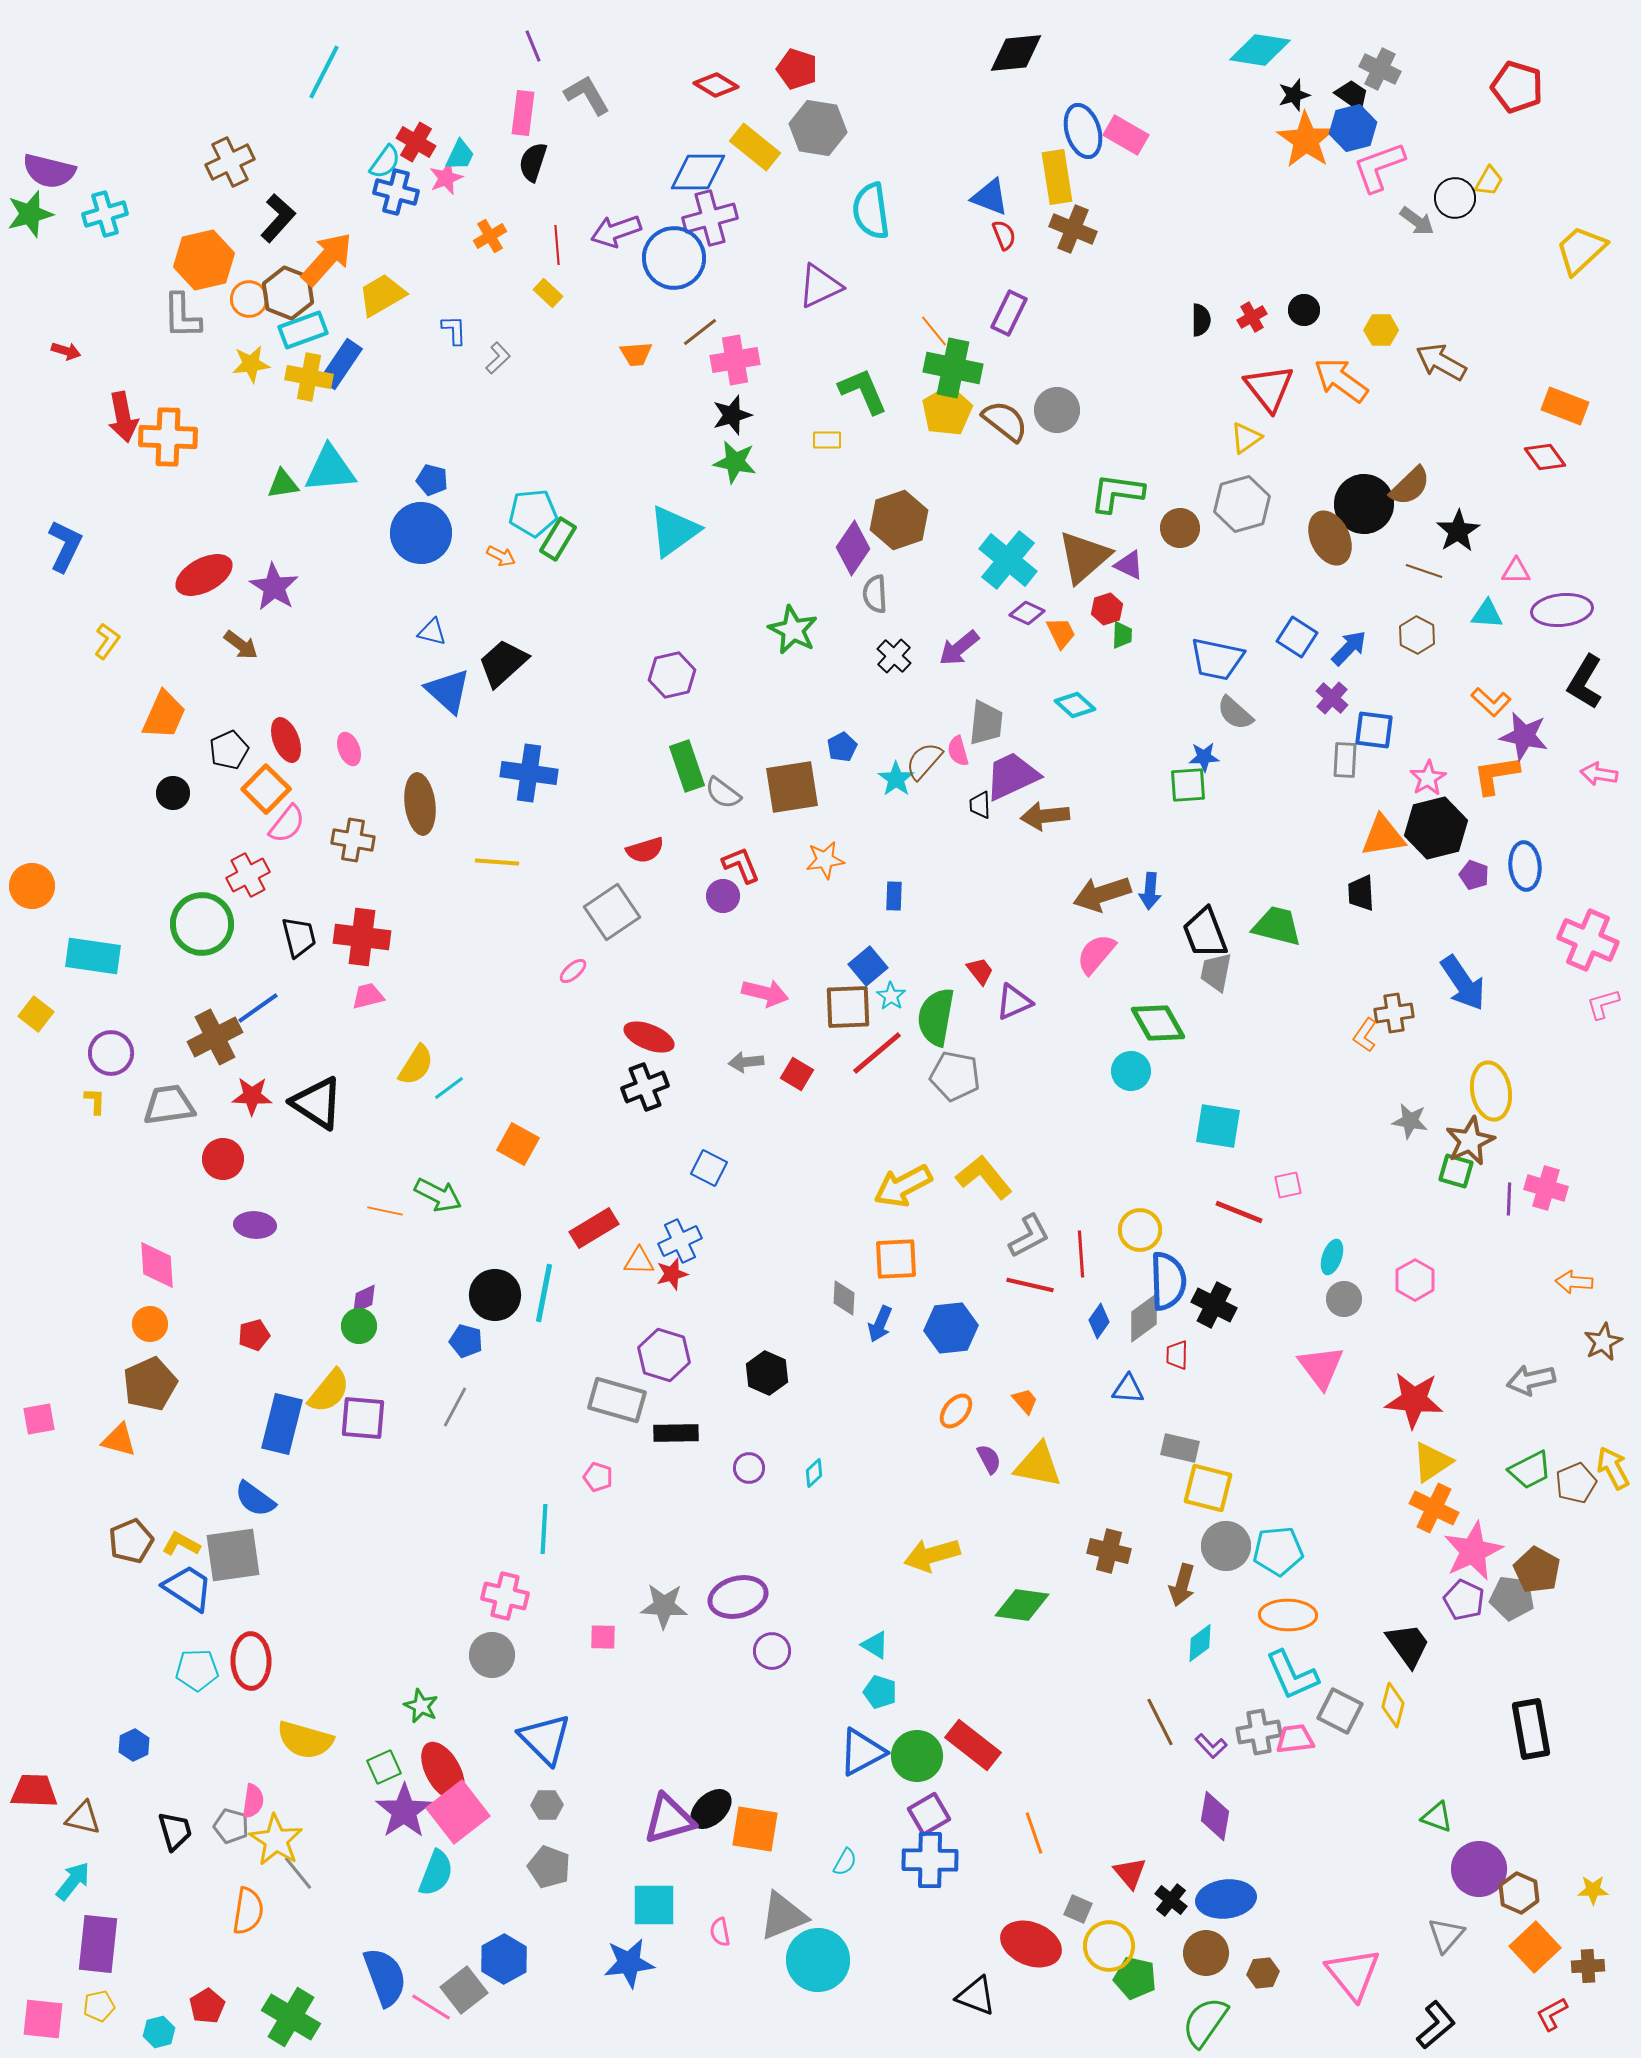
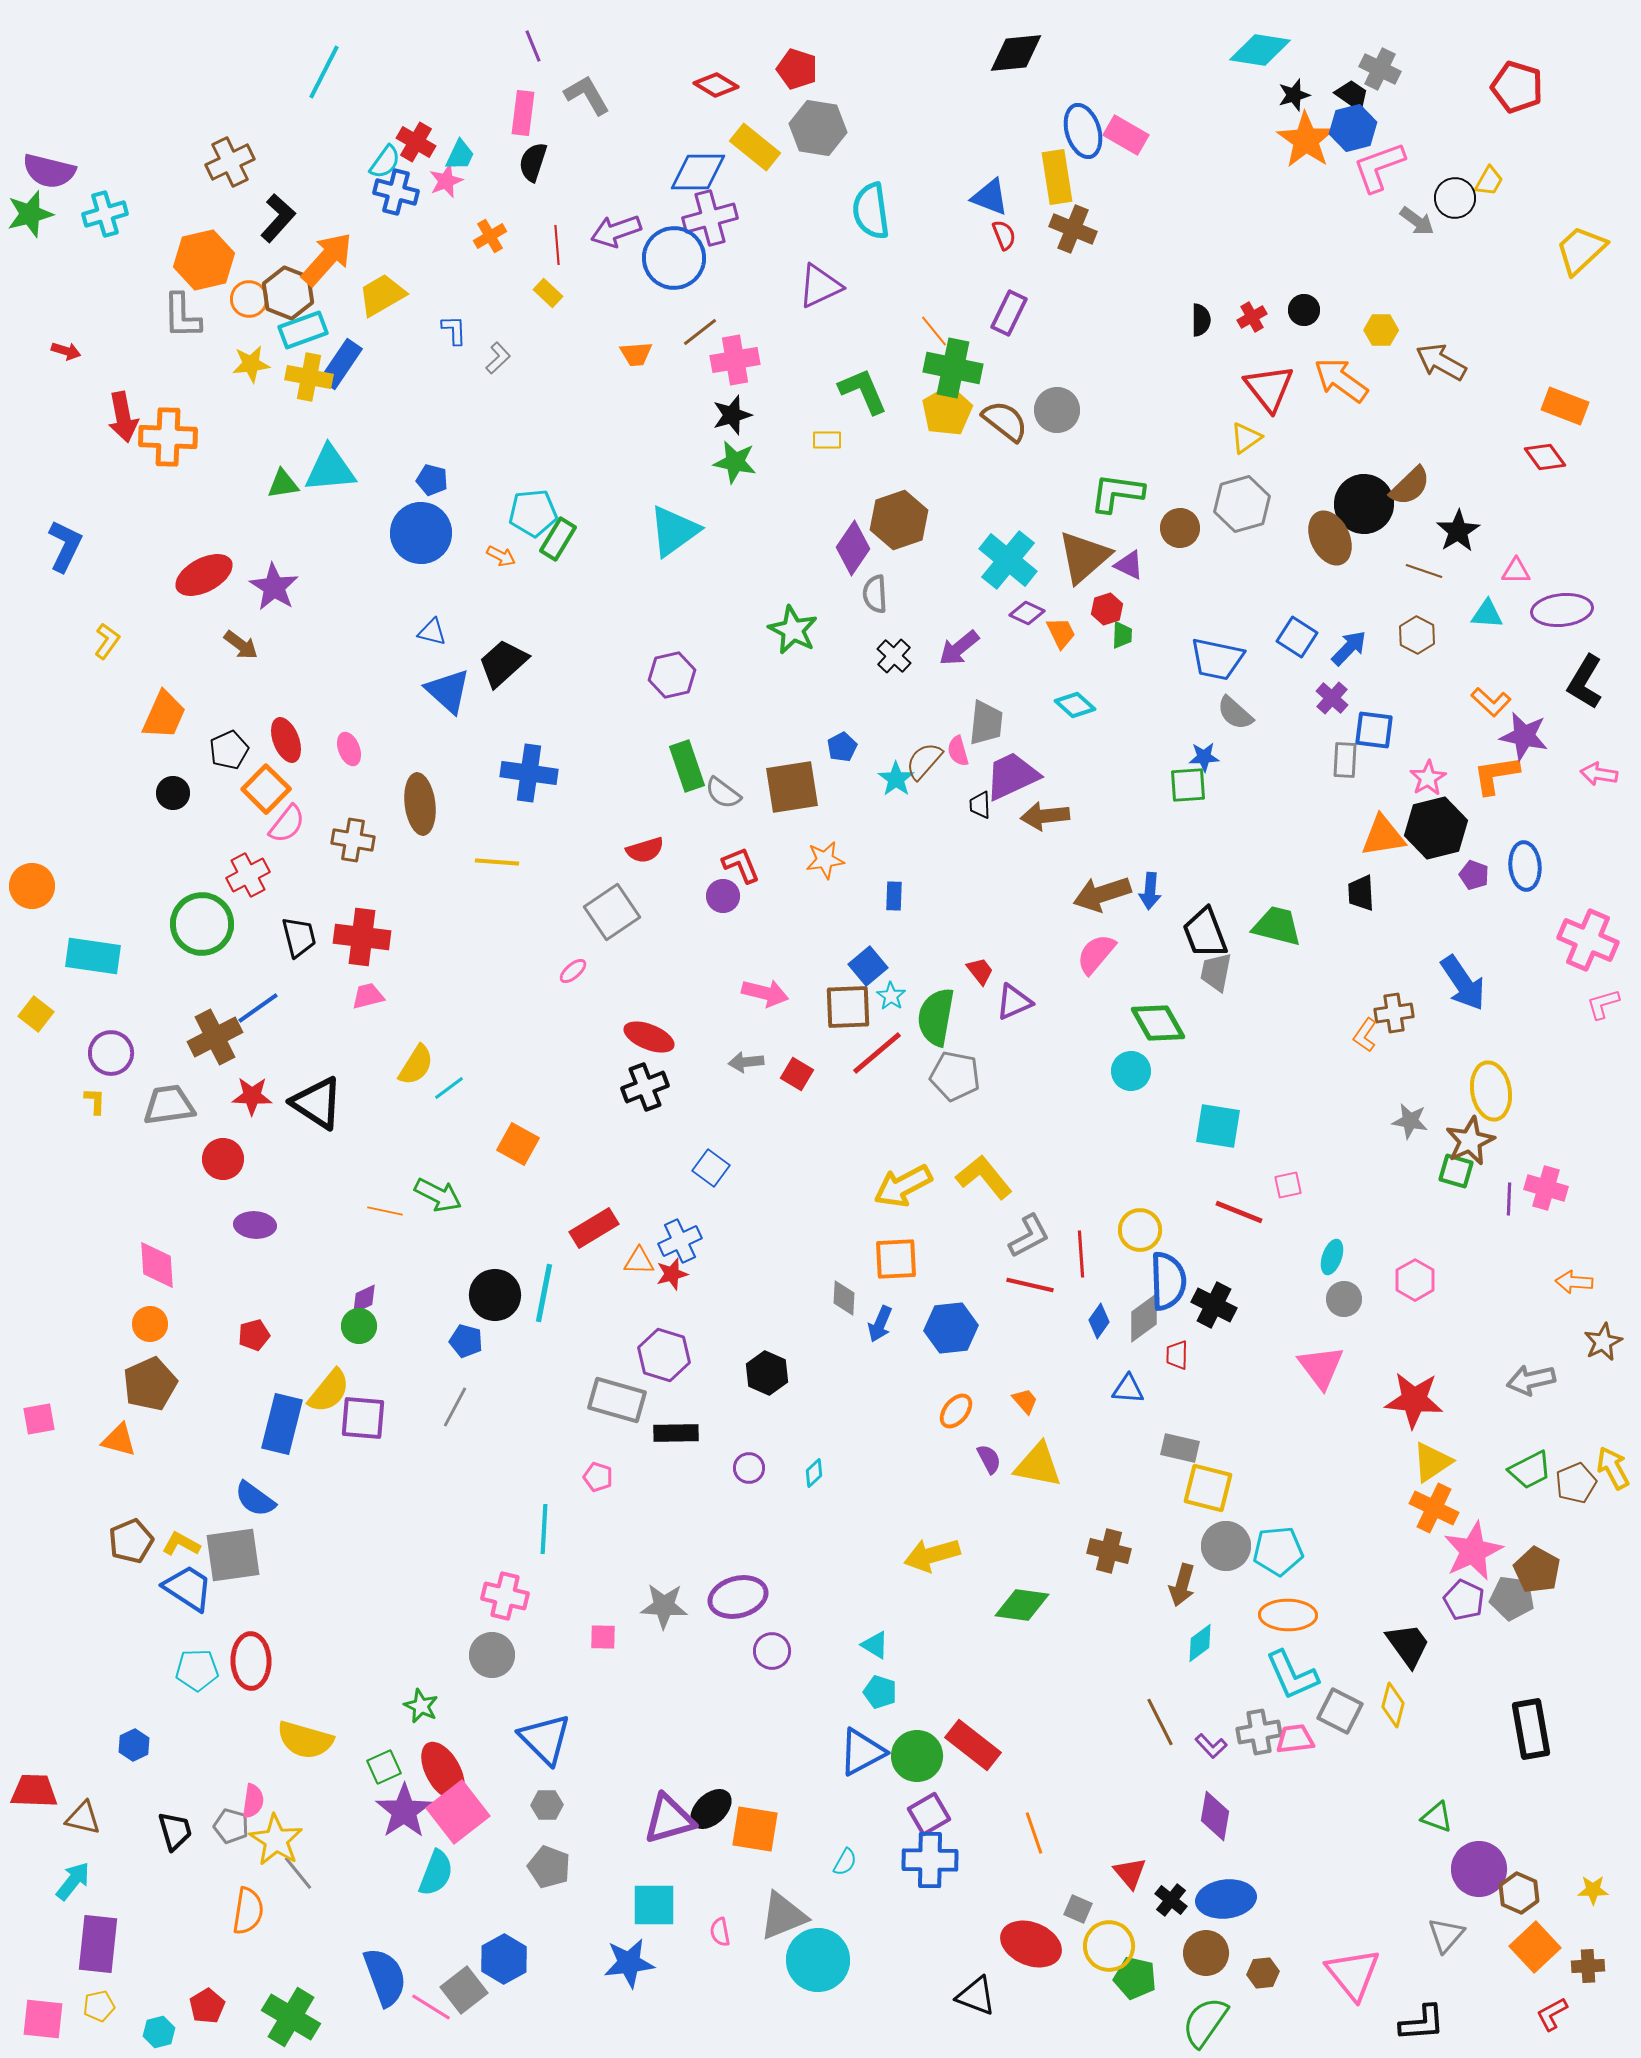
pink star at (446, 178): moved 3 px down
blue square at (709, 1168): moved 2 px right; rotated 9 degrees clockwise
black L-shape at (1436, 2025): moved 14 px left, 2 px up; rotated 36 degrees clockwise
